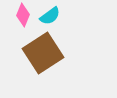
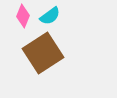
pink diamond: moved 1 px down
